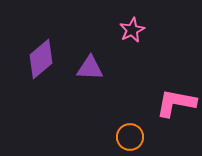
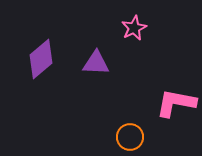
pink star: moved 2 px right, 2 px up
purple triangle: moved 6 px right, 5 px up
